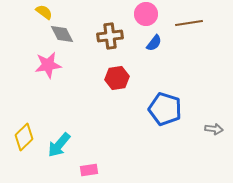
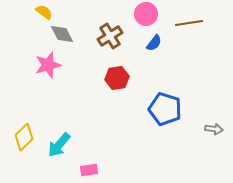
brown cross: rotated 25 degrees counterclockwise
pink star: rotated 8 degrees counterclockwise
